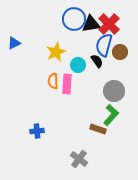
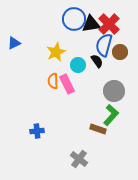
pink rectangle: rotated 30 degrees counterclockwise
